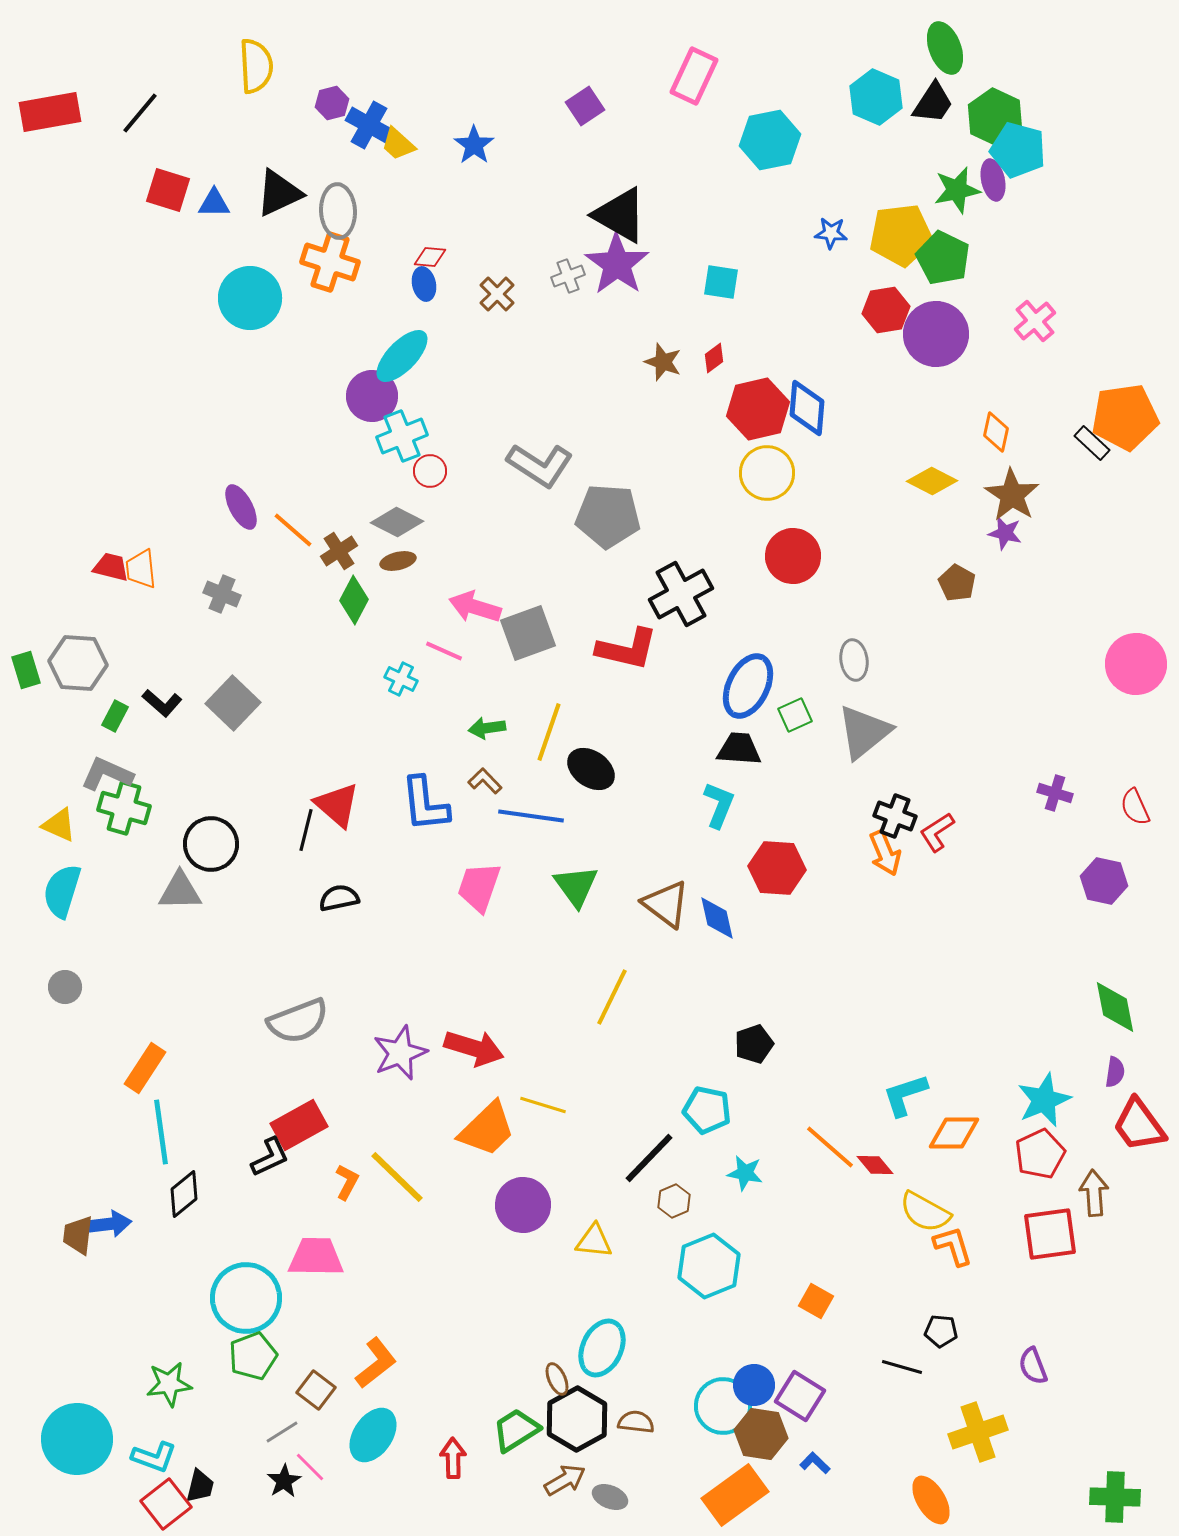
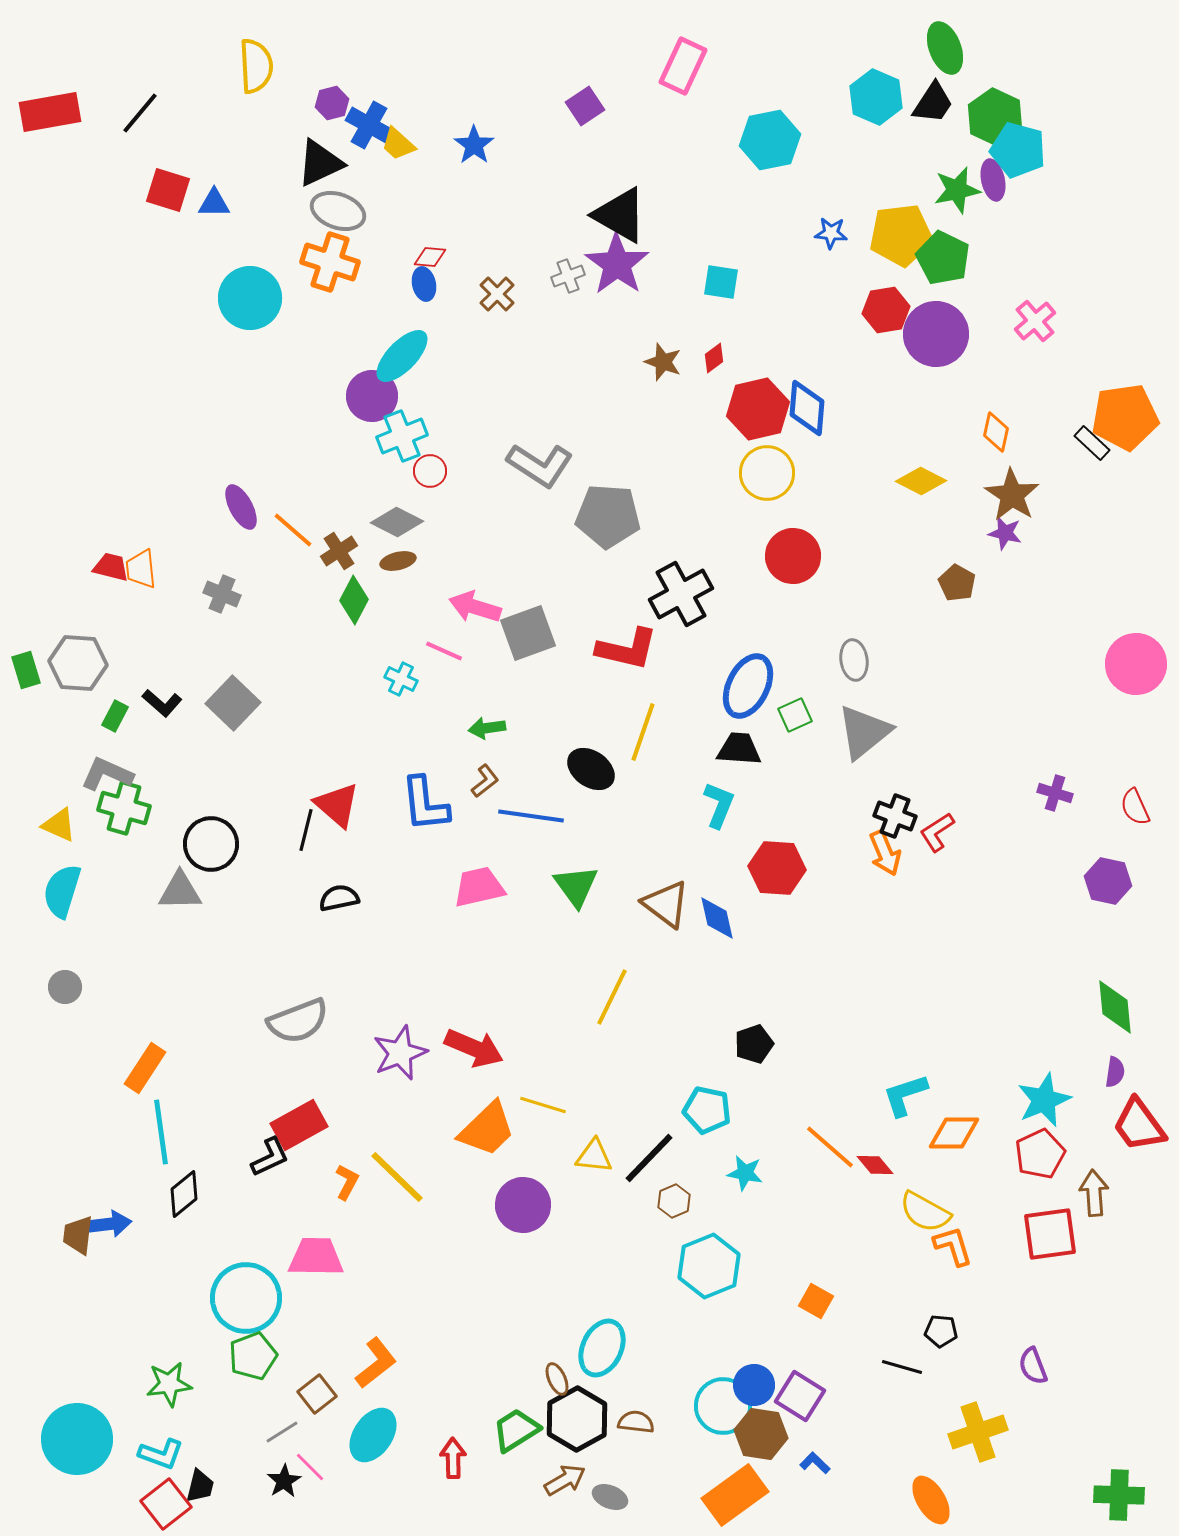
pink rectangle at (694, 76): moved 11 px left, 10 px up
black triangle at (279, 193): moved 41 px right, 30 px up
gray ellipse at (338, 211): rotated 68 degrees counterclockwise
yellow diamond at (932, 481): moved 11 px left
yellow line at (549, 732): moved 94 px right
brown L-shape at (485, 781): rotated 96 degrees clockwise
purple hexagon at (1104, 881): moved 4 px right
pink trapezoid at (479, 887): rotated 58 degrees clockwise
green diamond at (1115, 1007): rotated 6 degrees clockwise
red arrow at (474, 1048): rotated 6 degrees clockwise
yellow triangle at (594, 1241): moved 85 px up
brown square at (316, 1390): moved 1 px right, 4 px down; rotated 15 degrees clockwise
cyan L-shape at (154, 1457): moved 7 px right, 3 px up
green cross at (1115, 1497): moved 4 px right, 2 px up
